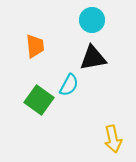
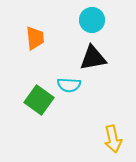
orange trapezoid: moved 8 px up
cyan semicircle: rotated 65 degrees clockwise
